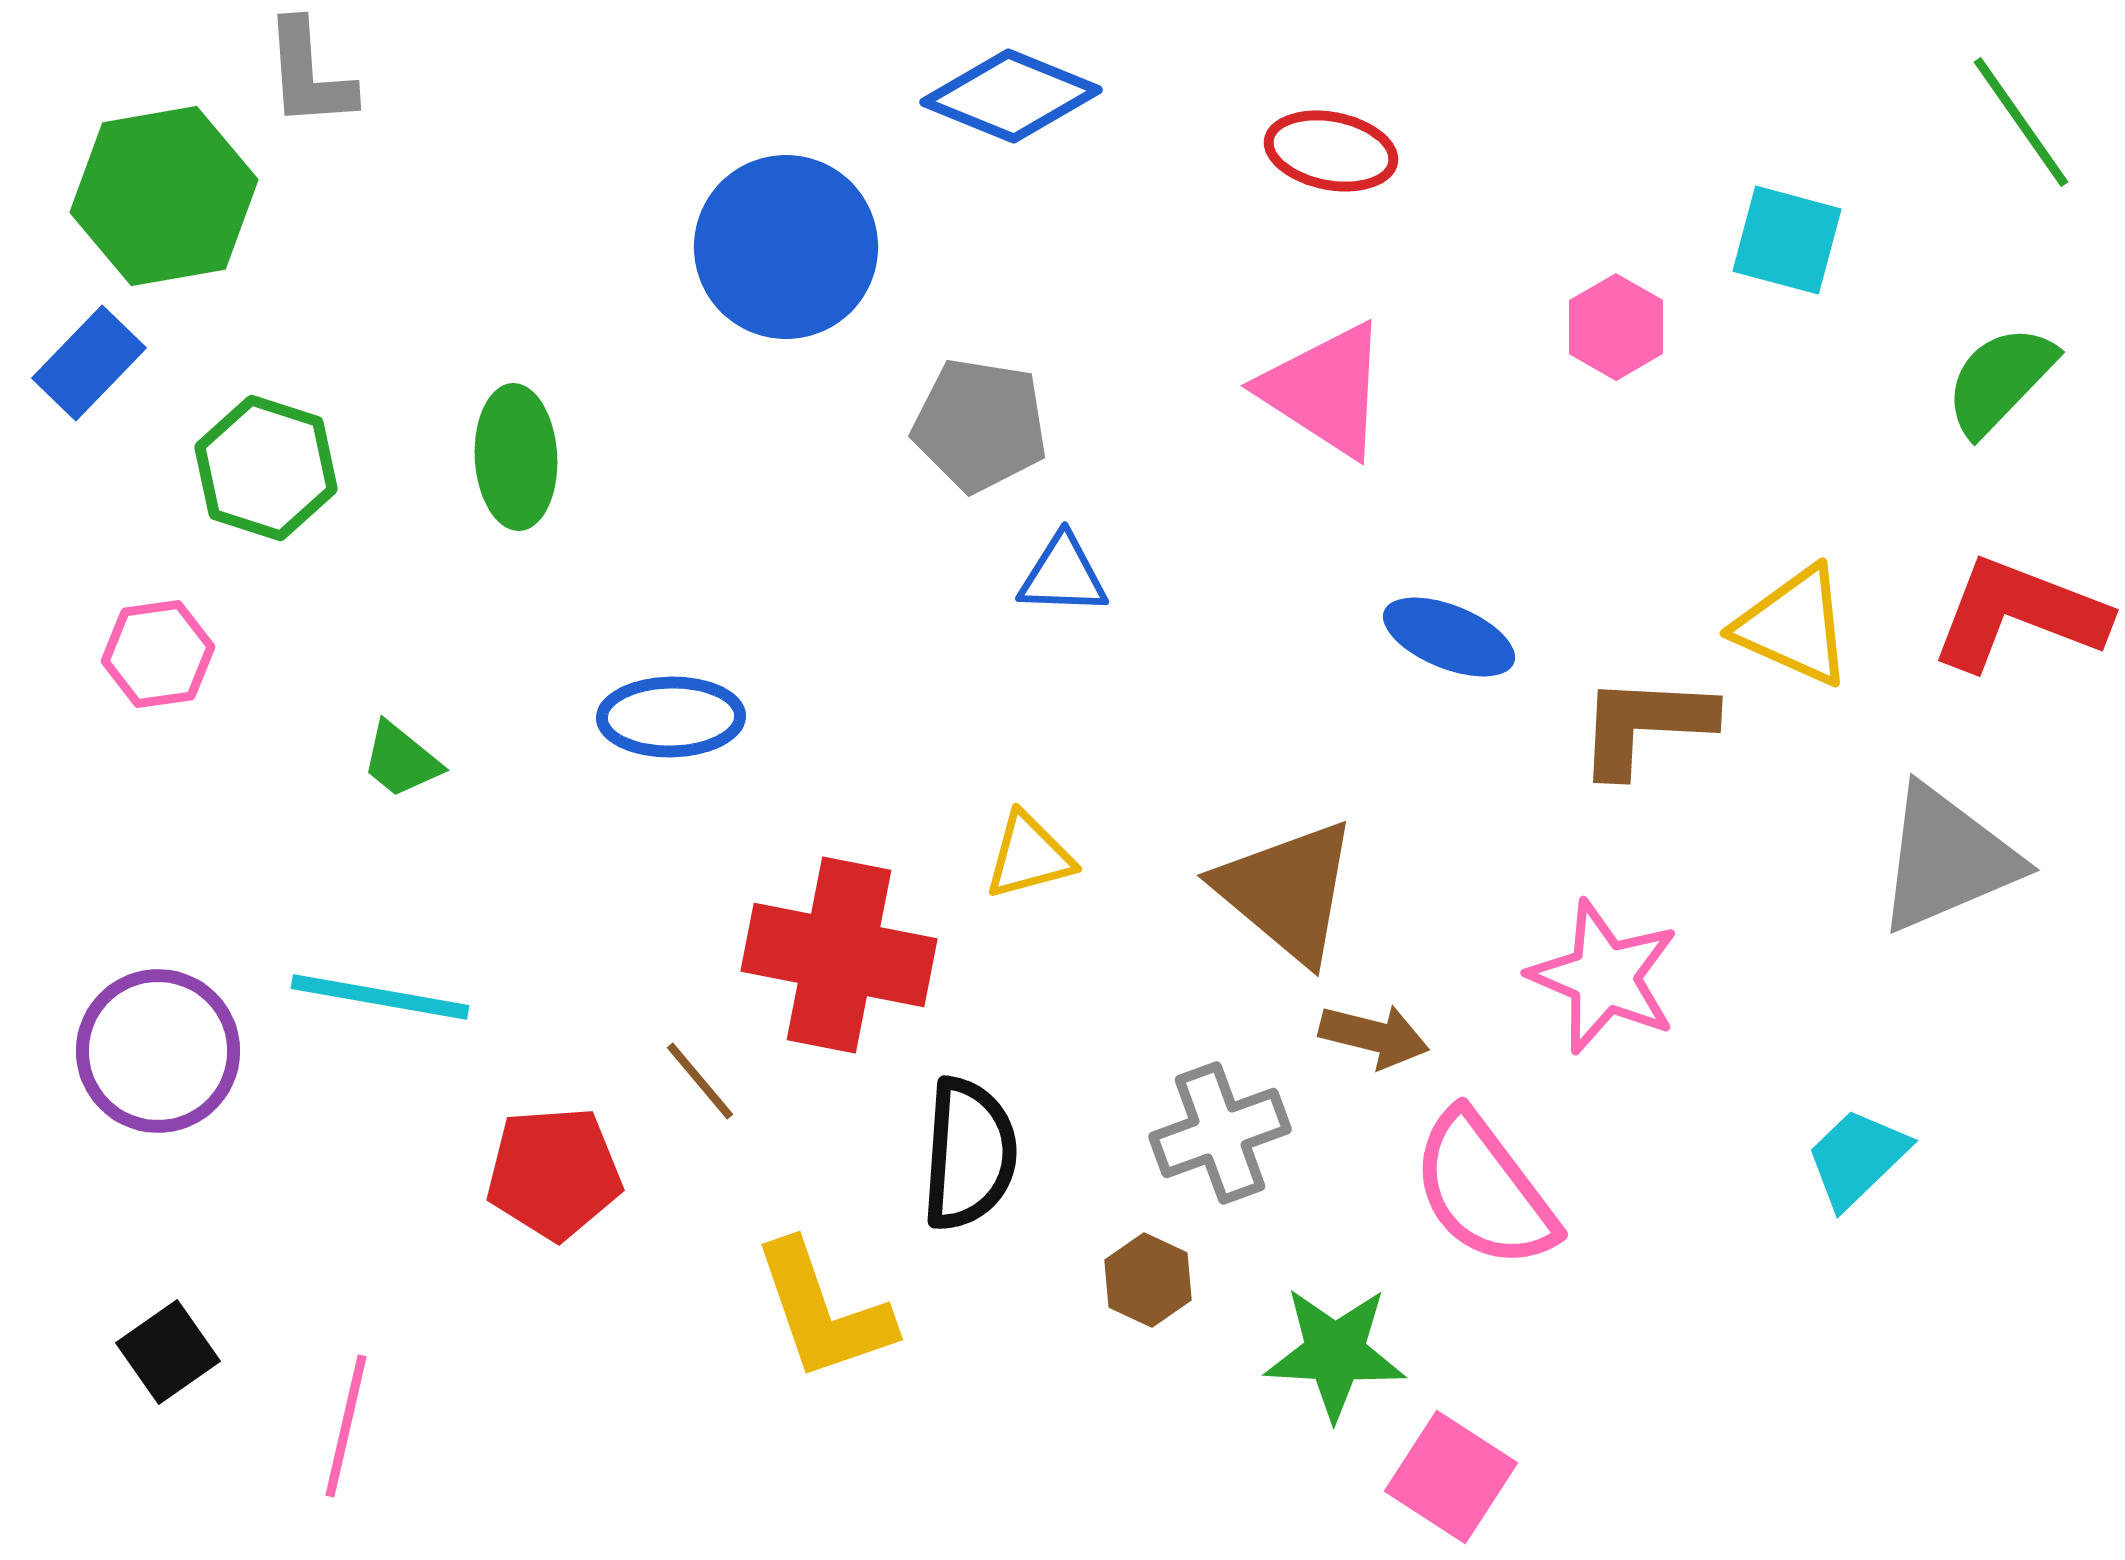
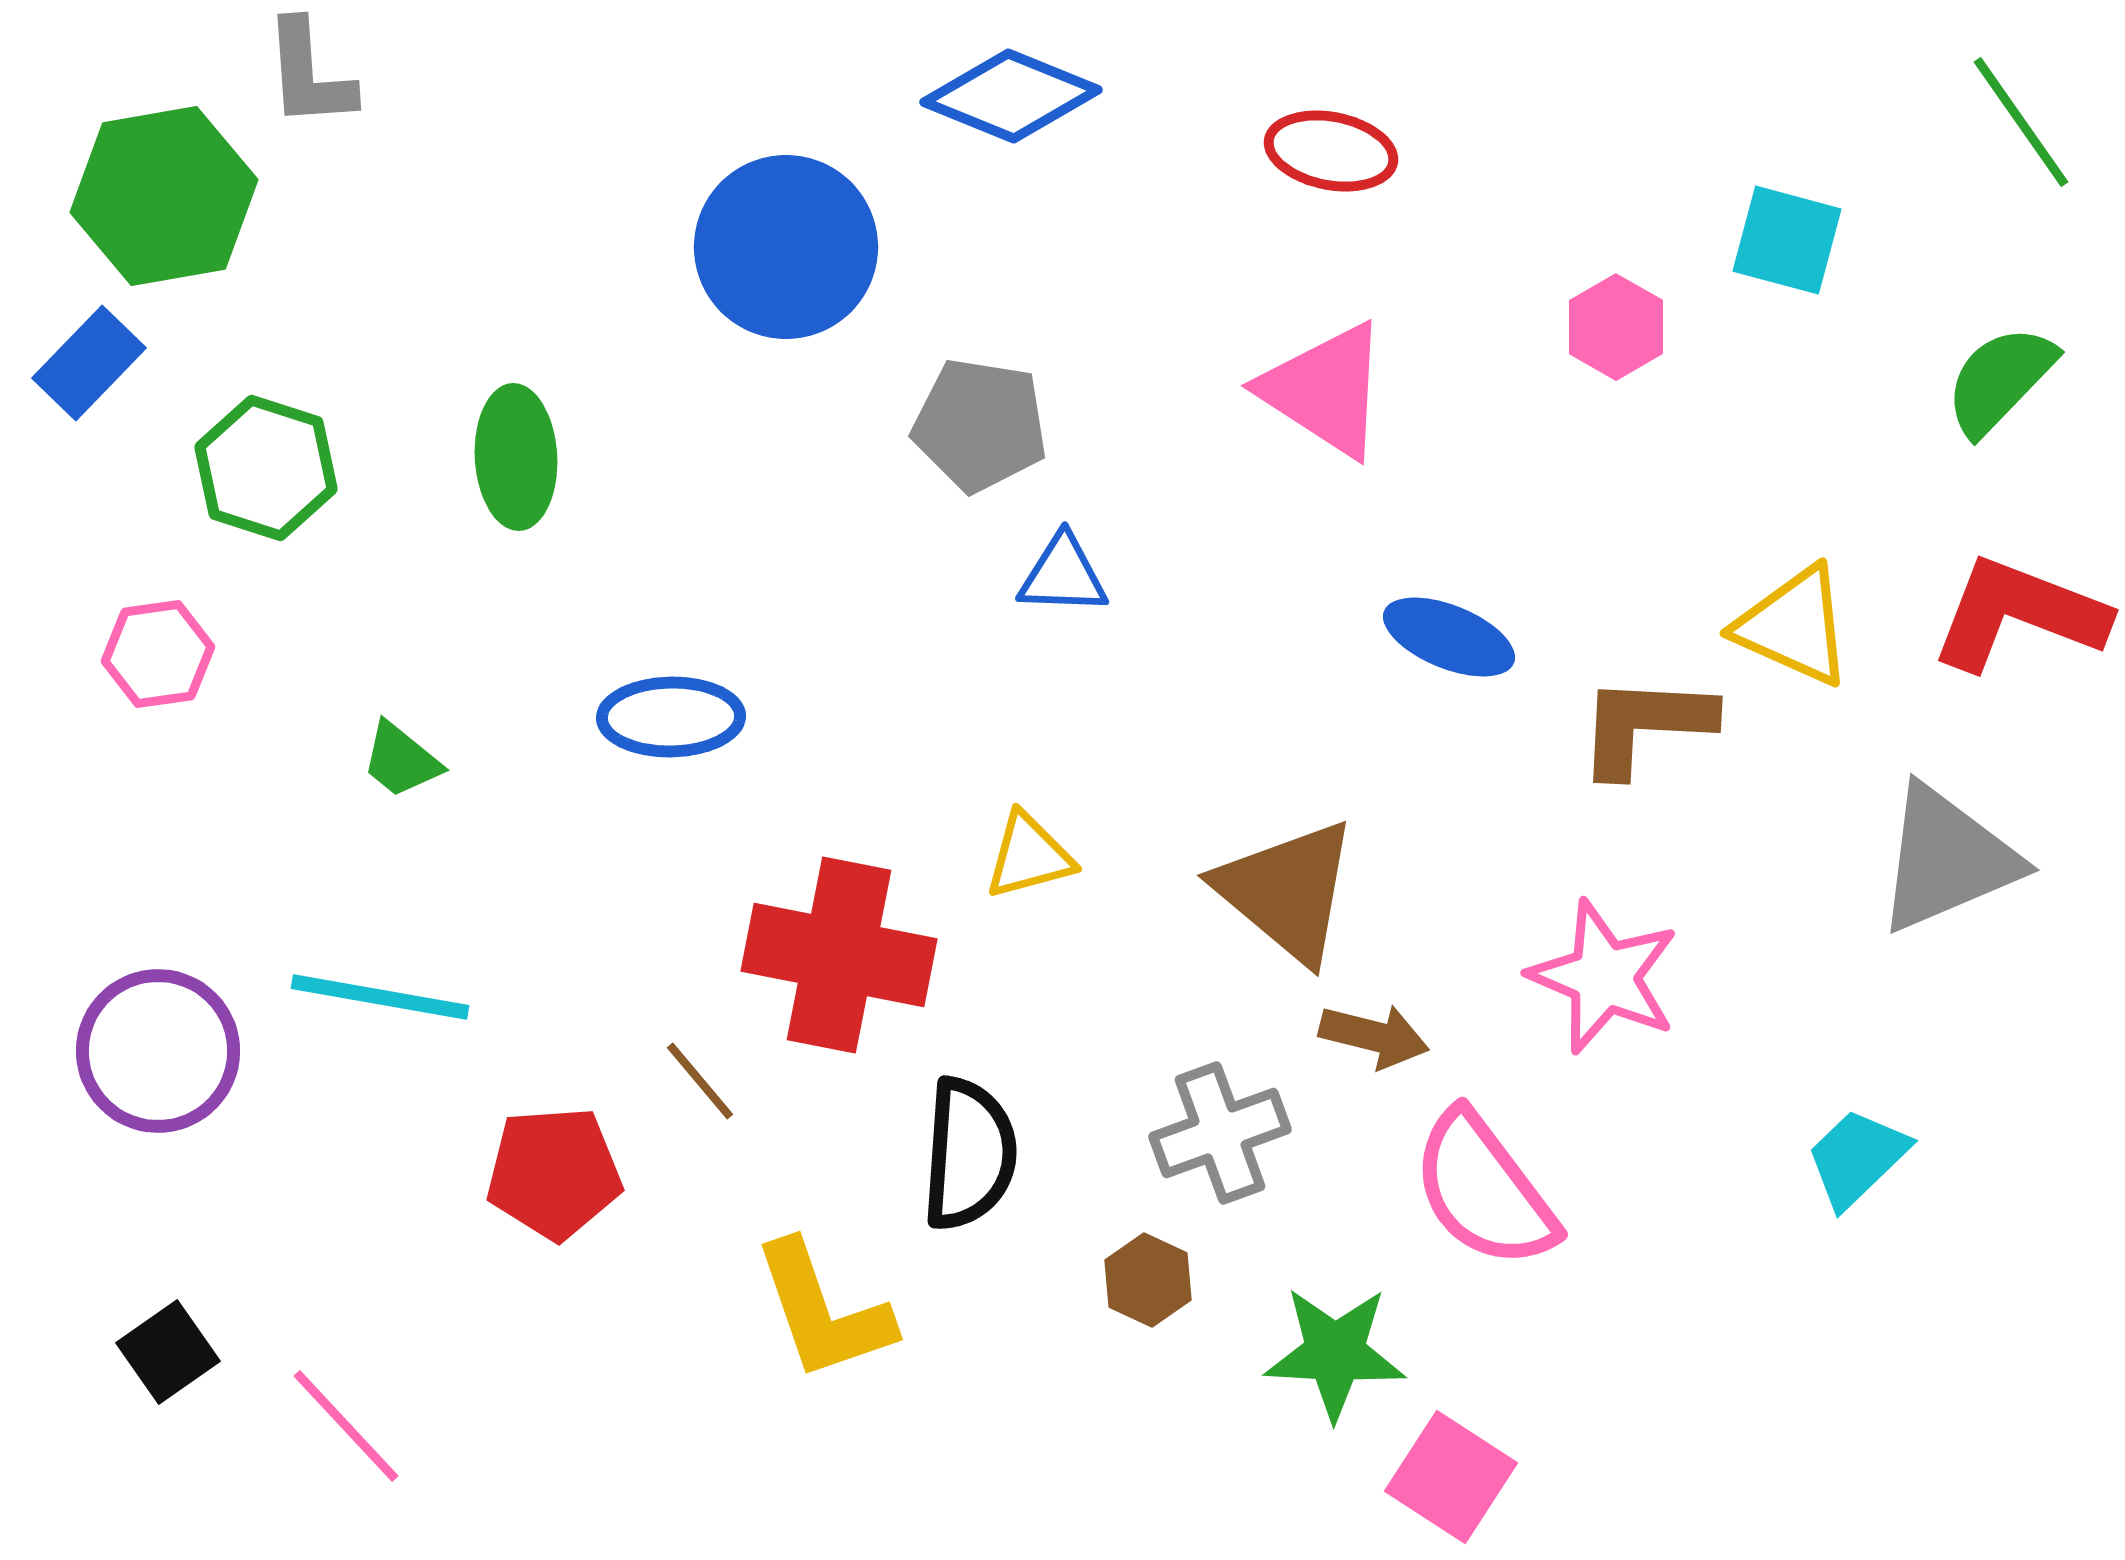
pink line at (346, 1426): rotated 56 degrees counterclockwise
